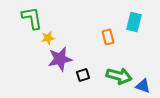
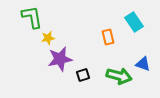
green L-shape: moved 1 px up
cyan rectangle: rotated 48 degrees counterclockwise
blue triangle: moved 22 px up
